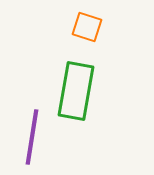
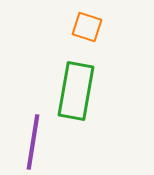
purple line: moved 1 px right, 5 px down
